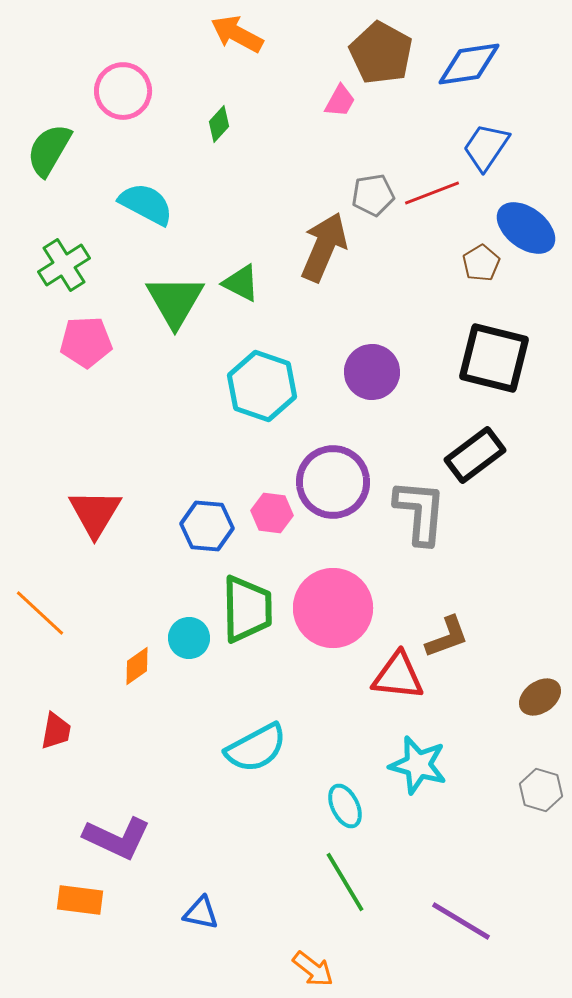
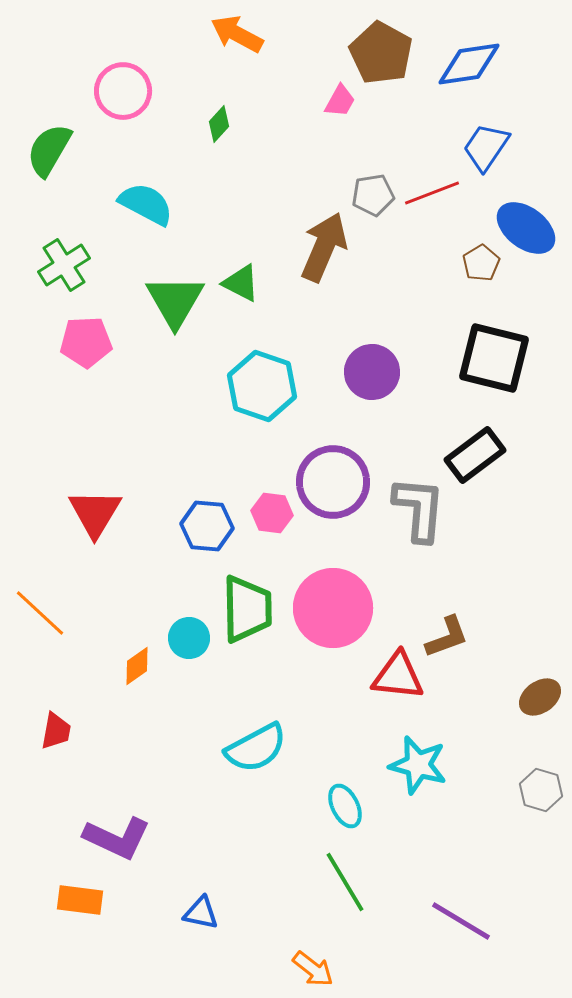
gray L-shape at (420, 512): moved 1 px left, 3 px up
